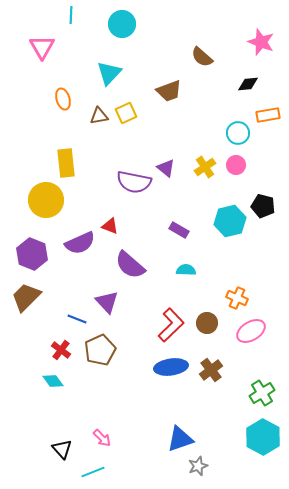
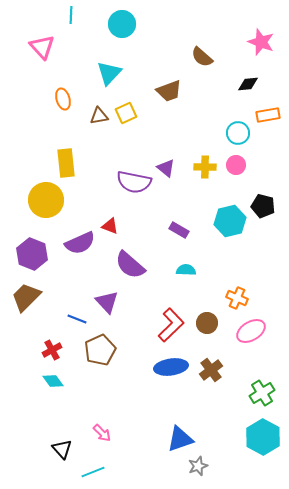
pink triangle at (42, 47): rotated 12 degrees counterclockwise
yellow cross at (205, 167): rotated 35 degrees clockwise
red cross at (61, 350): moved 9 px left; rotated 24 degrees clockwise
pink arrow at (102, 438): moved 5 px up
